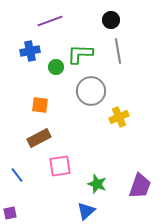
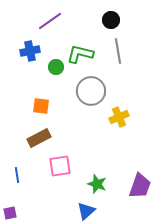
purple line: rotated 15 degrees counterclockwise
green L-shape: rotated 12 degrees clockwise
orange square: moved 1 px right, 1 px down
blue line: rotated 28 degrees clockwise
